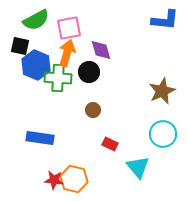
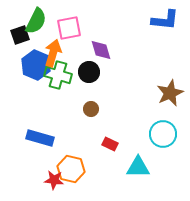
green semicircle: moved 1 px down; rotated 36 degrees counterclockwise
black square: moved 11 px up; rotated 30 degrees counterclockwise
orange arrow: moved 14 px left
green cross: moved 3 px up; rotated 12 degrees clockwise
brown star: moved 8 px right, 2 px down
brown circle: moved 2 px left, 1 px up
blue rectangle: rotated 8 degrees clockwise
cyan triangle: rotated 50 degrees counterclockwise
orange hexagon: moved 3 px left, 10 px up
